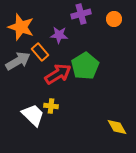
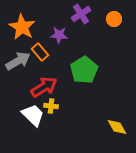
purple cross: rotated 18 degrees counterclockwise
orange star: moved 1 px right; rotated 12 degrees clockwise
green pentagon: moved 1 px left, 4 px down
red arrow: moved 14 px left, 13 px down
